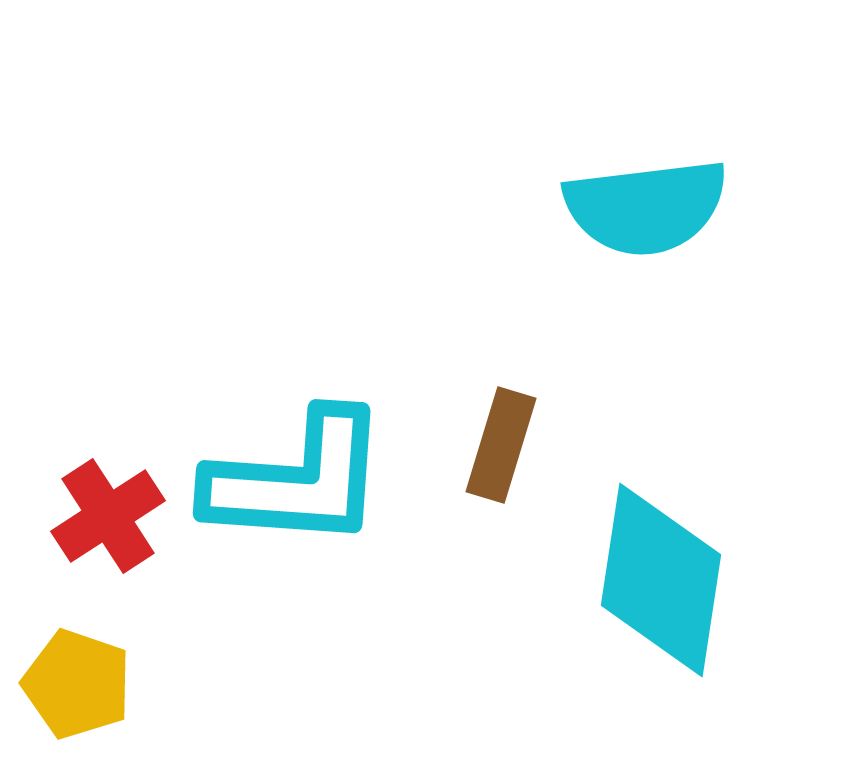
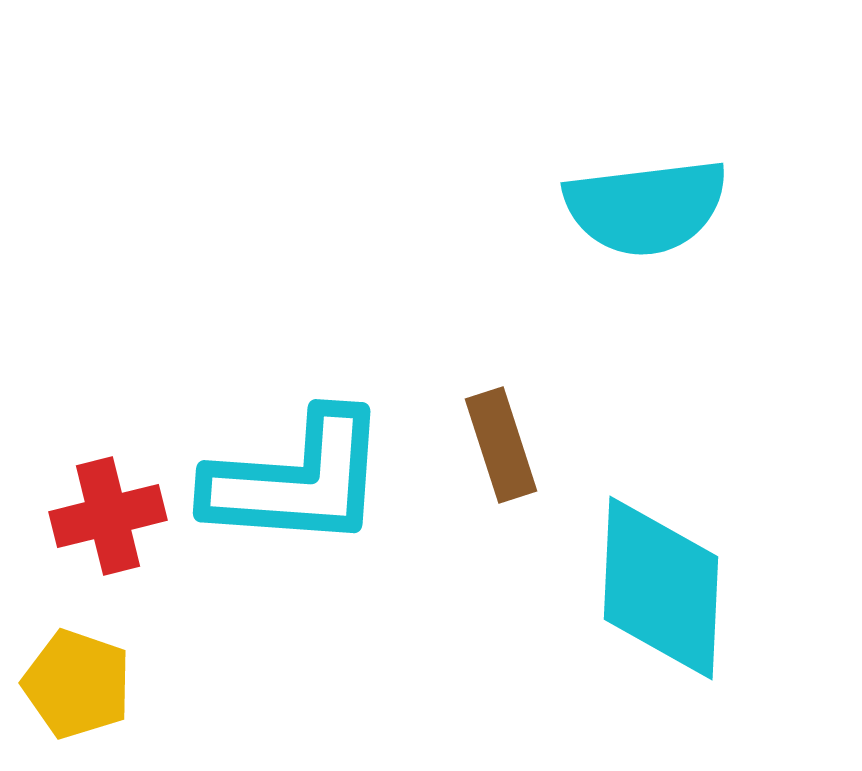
brown rectangle: rotated 35 degrees counterclockwise
red cross: rotated 19 degrees clockwise
cyan diamond: moved 8 px down; rotated 6 degrees counterclockwise
